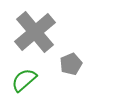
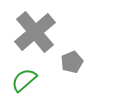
gray pentagon: moved 1 px right, 2 px up
